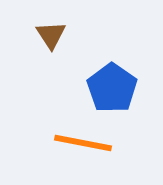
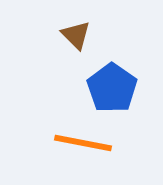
brown triangle: moved 25 px right; rotated 12 degrees counterclockwise
